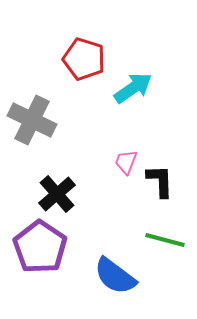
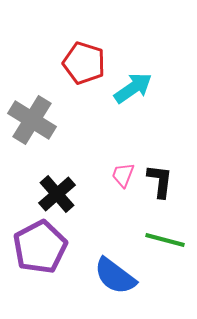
red pentagon: moved 4 px down
gray cross: rotated 6 degrees clockwise
pink trapezoid: moved 3 px left, 13 px down
black L-shape: rotated 9 degrees clockwise
purple pentagon: rotated 10 degrees clockwise
